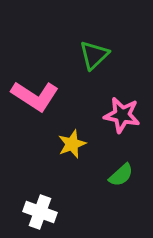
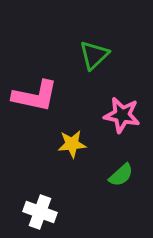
pink L-shape: rotated 21 degrees counterclockwise
yellow star: rotated 16 degrees clockwise
